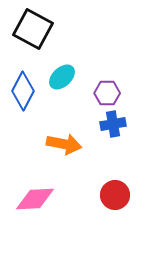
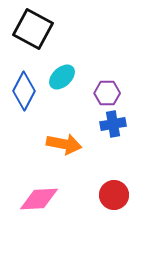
blue diamond: moved 1 px right
red circle: moved 1 px left
pink diamond: moved 4 px right
